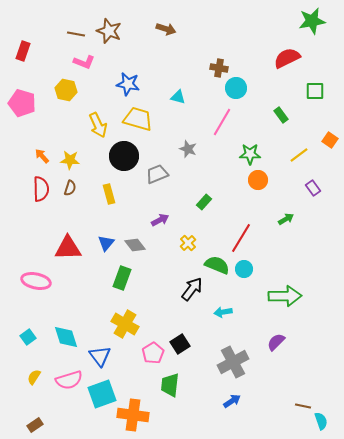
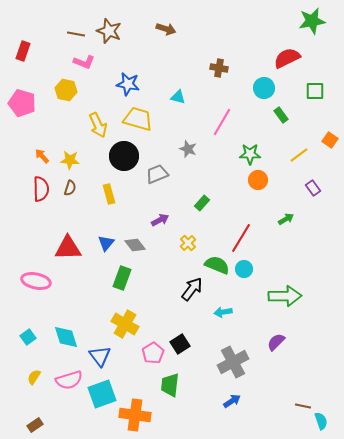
cyan circle at (236, 88): moved 28 px right
green rectangle at (204, 202): moved 2 px left, 1 px down
orange cross at (133, 415): moved 2 px right
